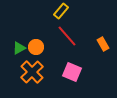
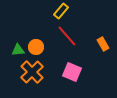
green triangle: moved 1 px left, 2 px down; rotated 24 degrees clockwise
